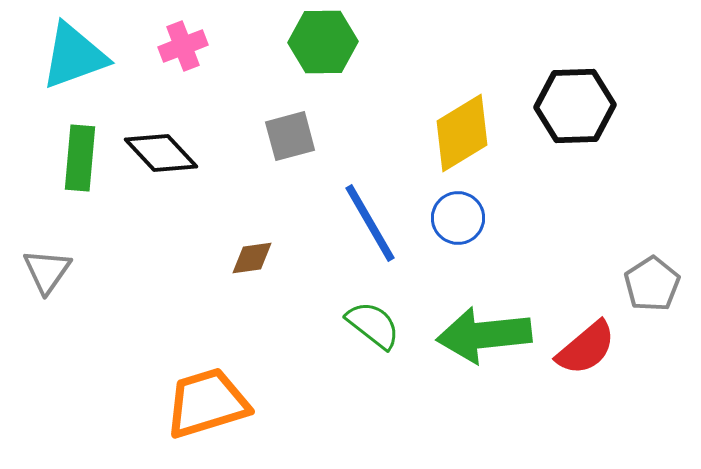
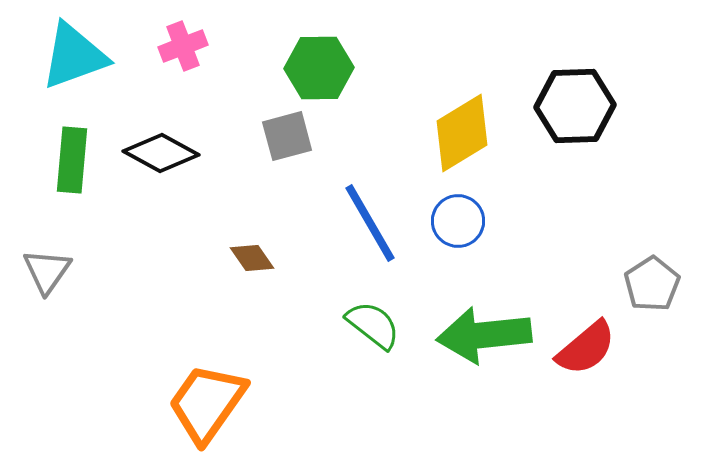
green hexagon: moved 4 px left, 26 px down
gray square: moved 3 px left
black diamond: rotated 18 degrees counterclockwise
green rectangle: moved 8 px left, 2 px down
blue circle: moved 3 px down
brown diamond: rotated 63 degrees clockwise
orange trapezoid: rotated 38 degrees counterclockwise
